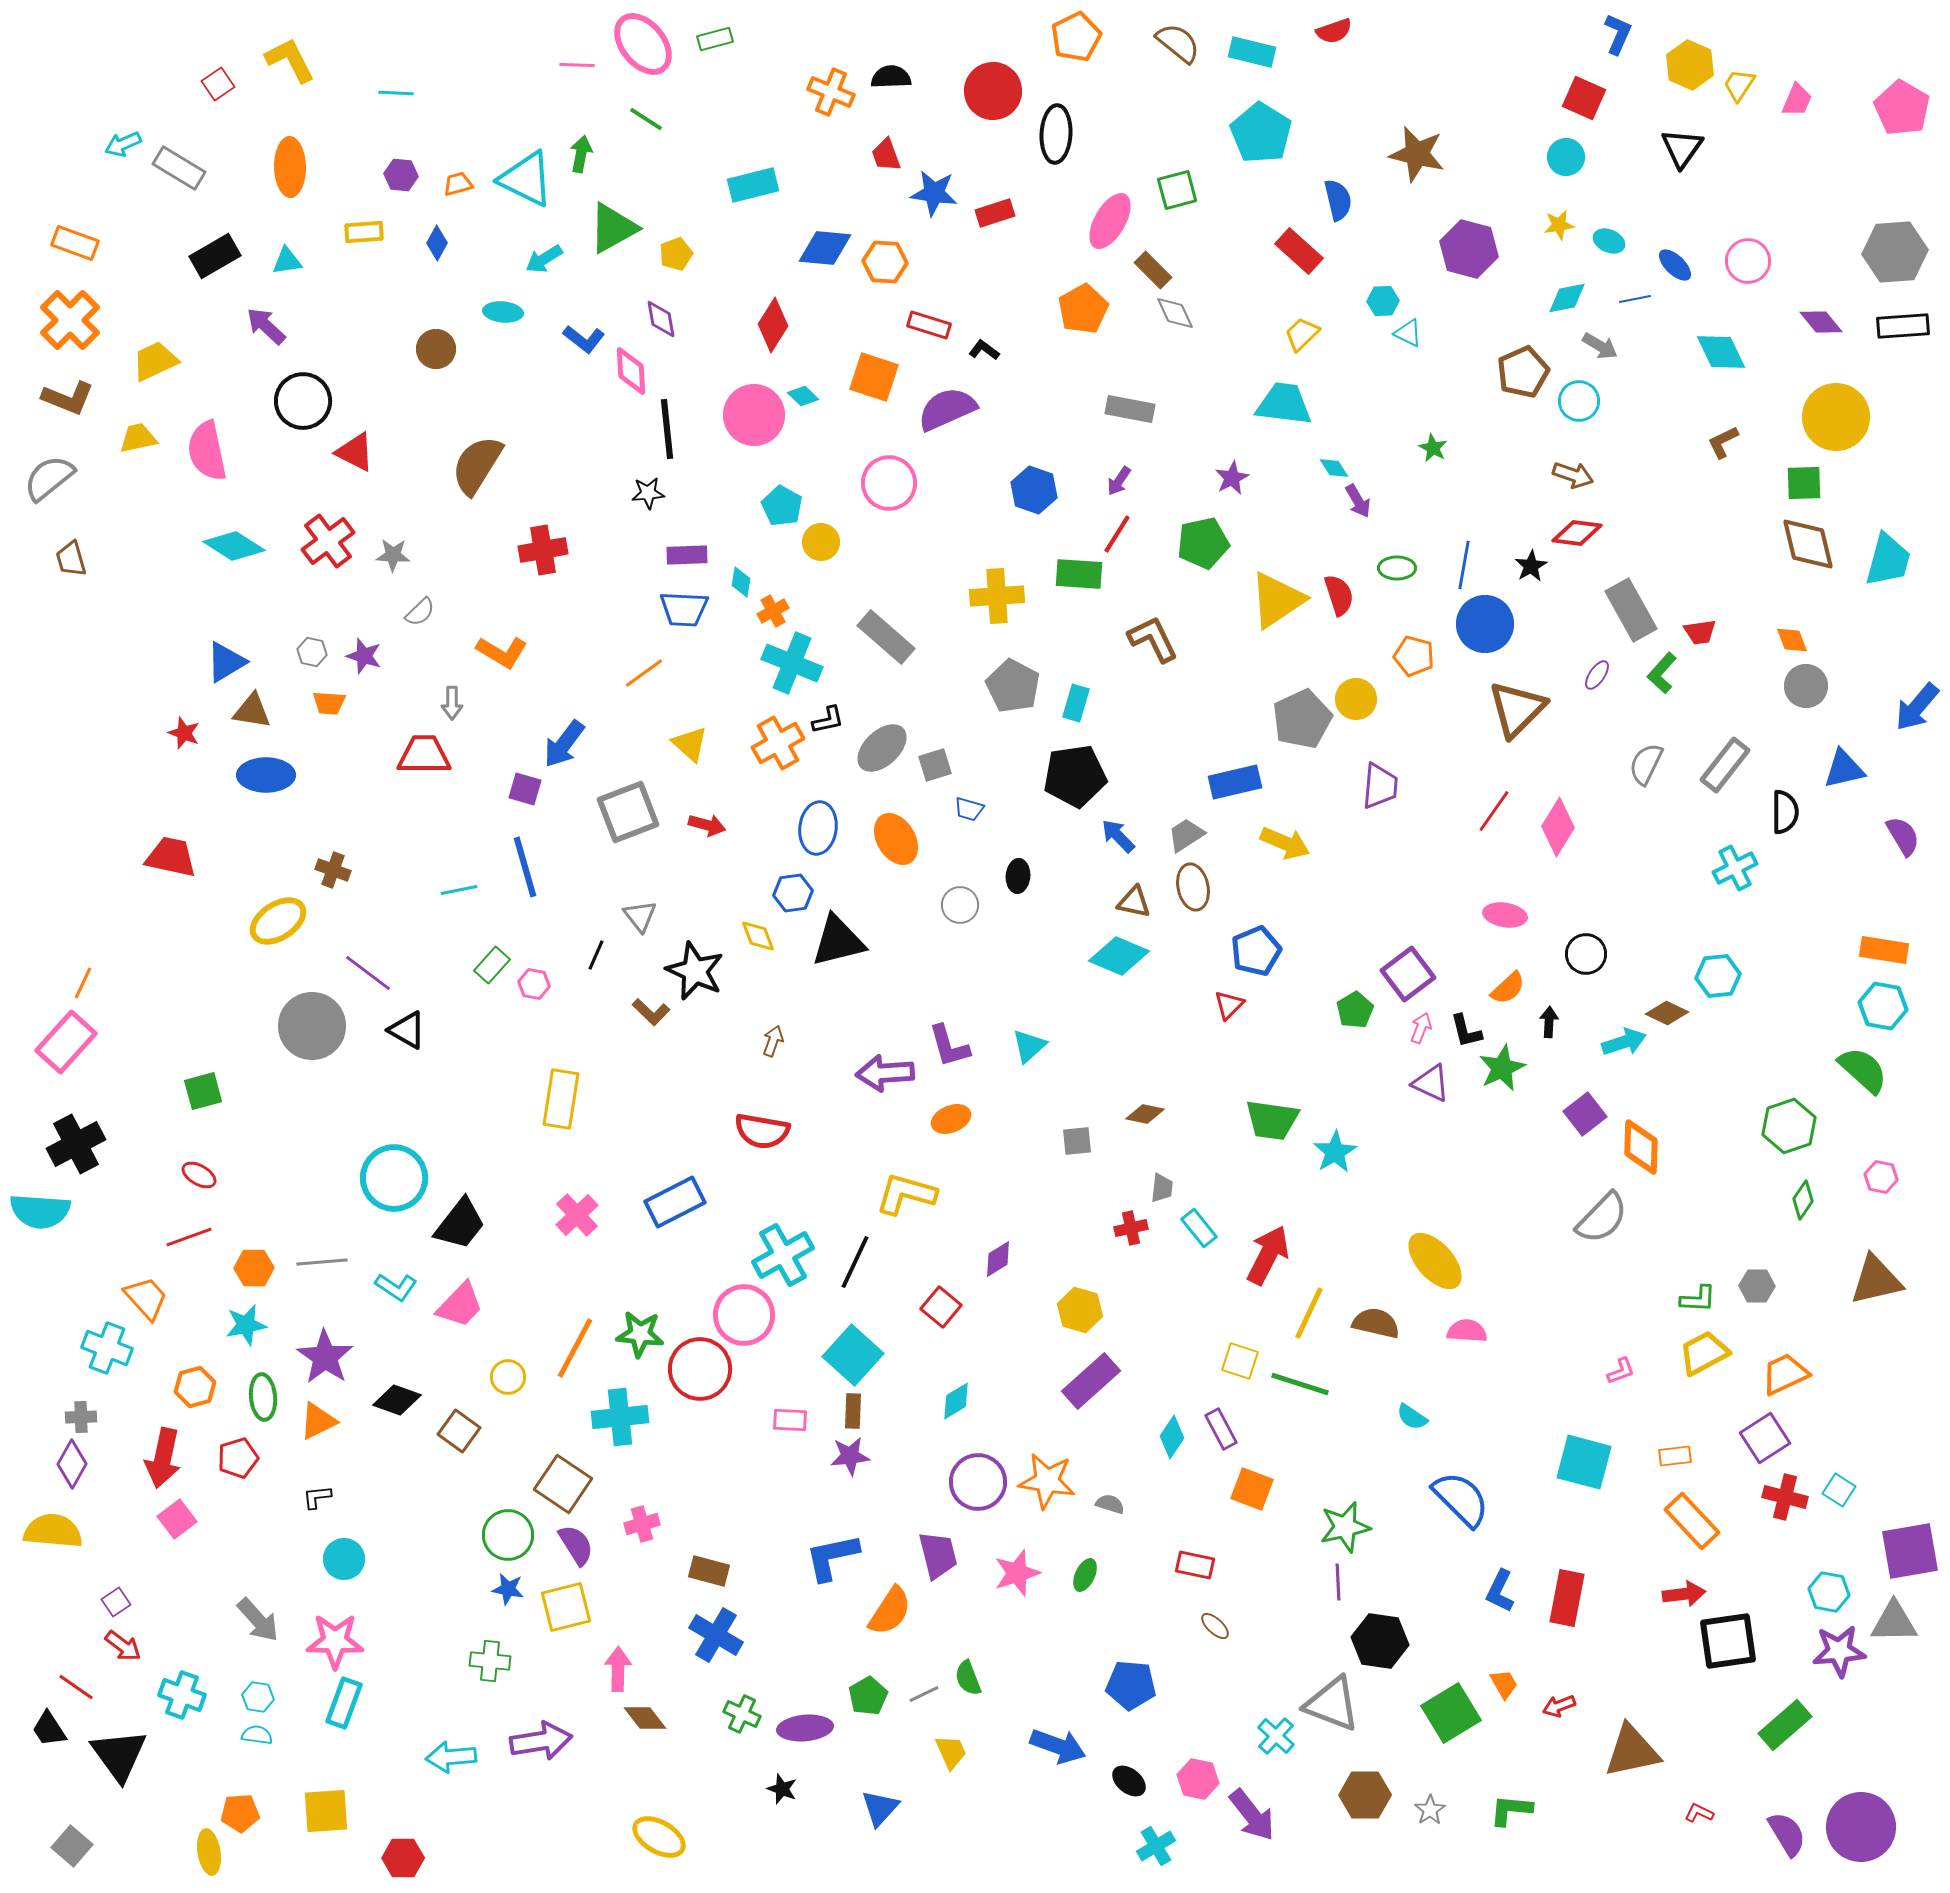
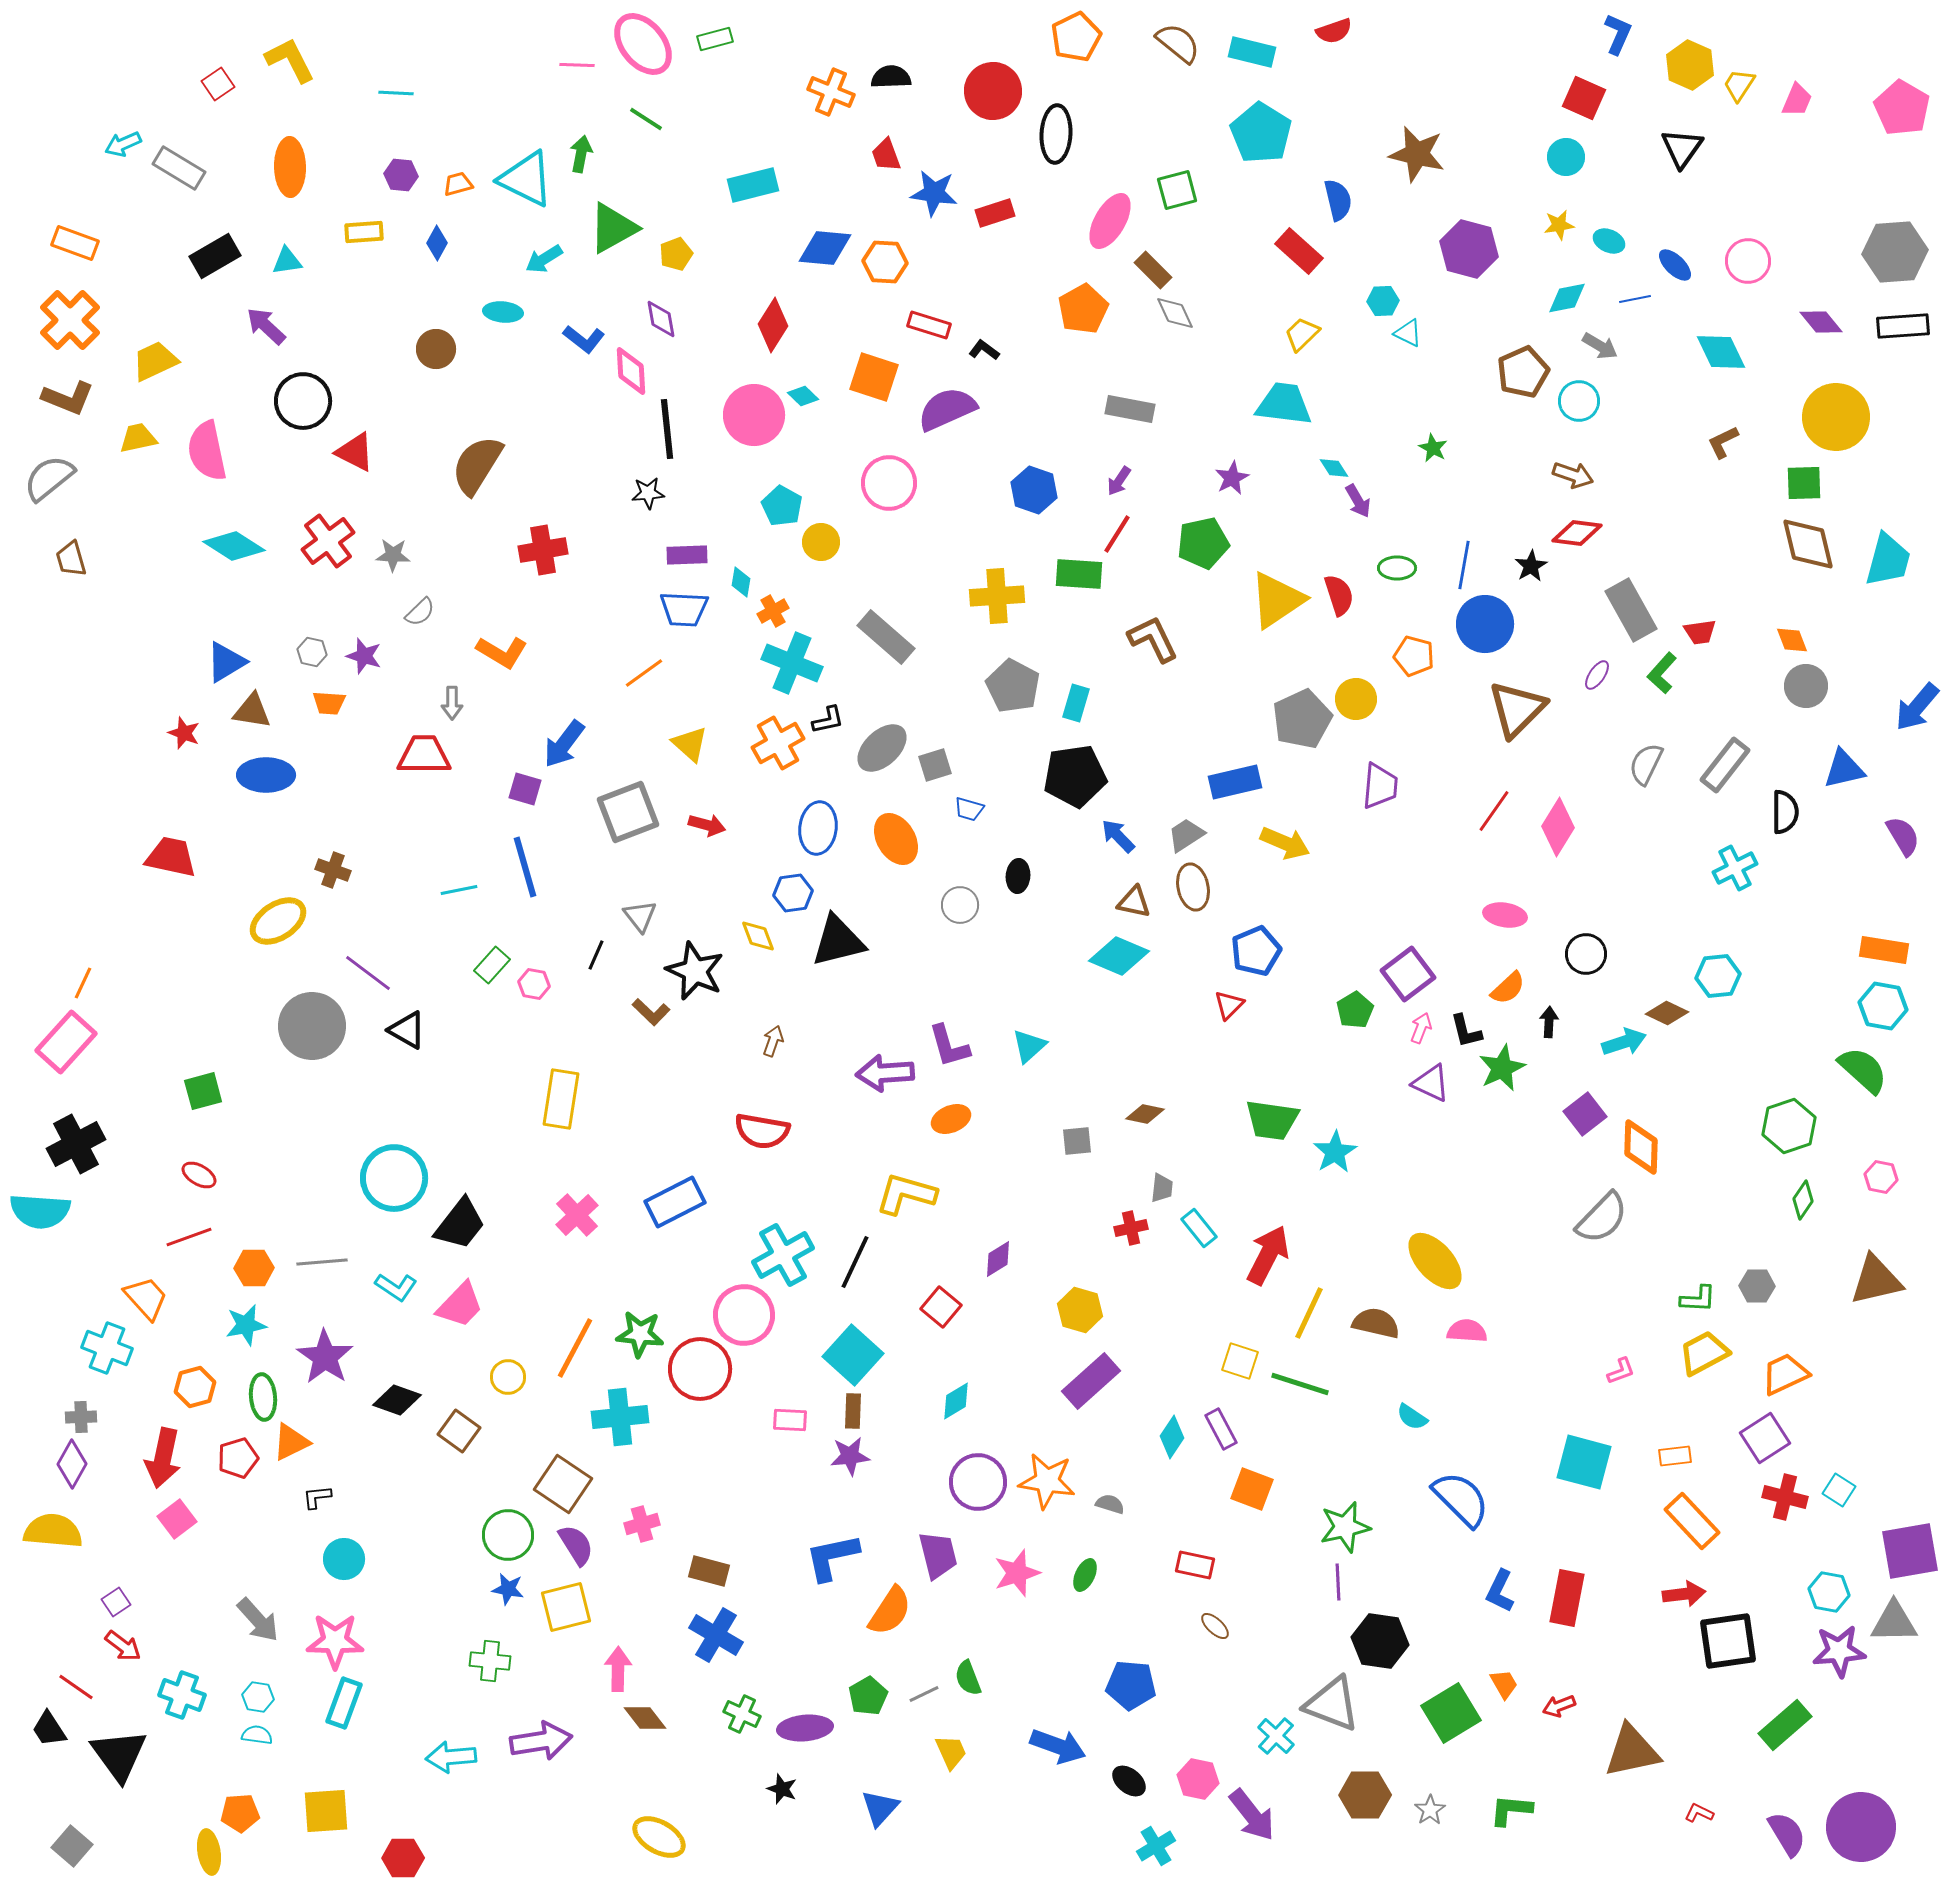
orange triangle at (318, 1421): moved 27 px left, 21 px down
